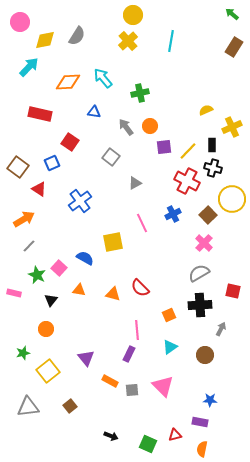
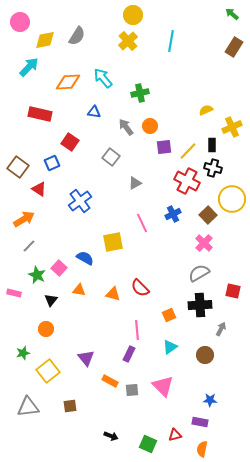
brown square at (70, 406): rotated 32 degrees clockwise
